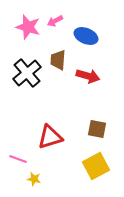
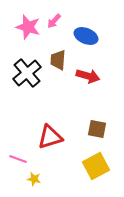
pink arrow: moved 1 px left; rotated 21 degrees counterclockwise
